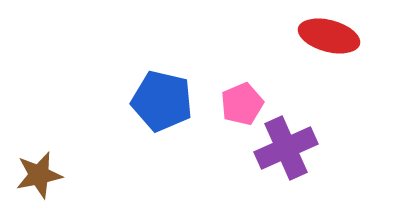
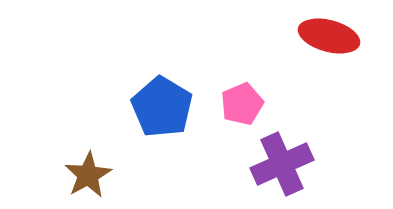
blue pentagon: moved 6 px down; rotated 18 degrees clockwise
purple cross: moved 4 px left, 16 px down
brown star: moved 49 px right; rotated 18 degrees counterclockwise
